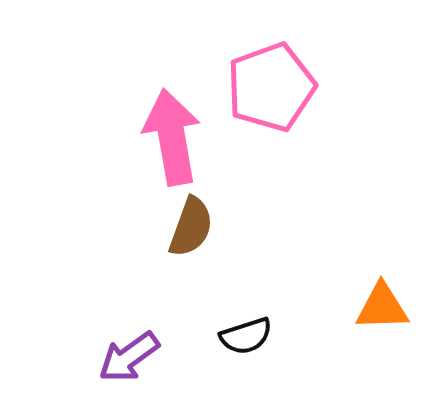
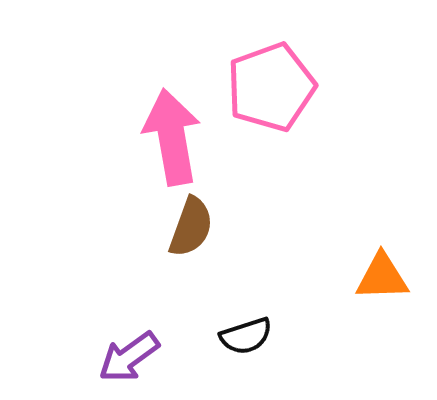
orange triangle: moved 30 px up
